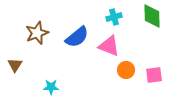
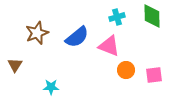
cyan cross: moved 3 px right
